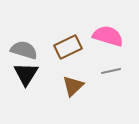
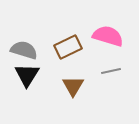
black triangle: moved 1 px right, 1 px down
brown triangle: rotated 15 degrees counterclockwise
